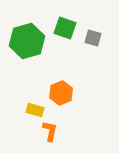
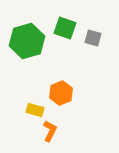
orange L-shape: rotated 15 degrees clockwise
